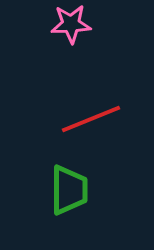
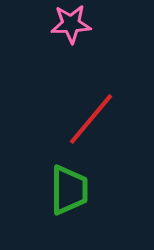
red line: rotated 28 degrees counterclockwise
